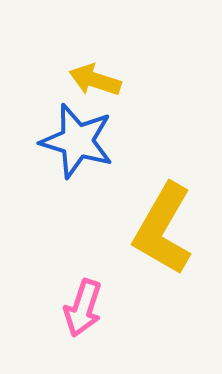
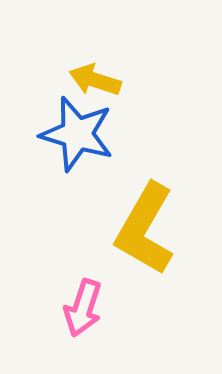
blue star: moved 7 px up
yellow L-shape: moved 18 px left
